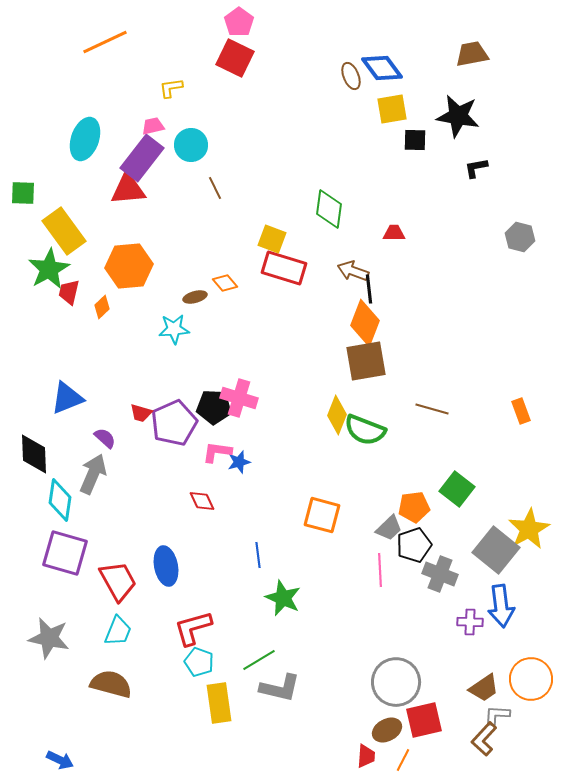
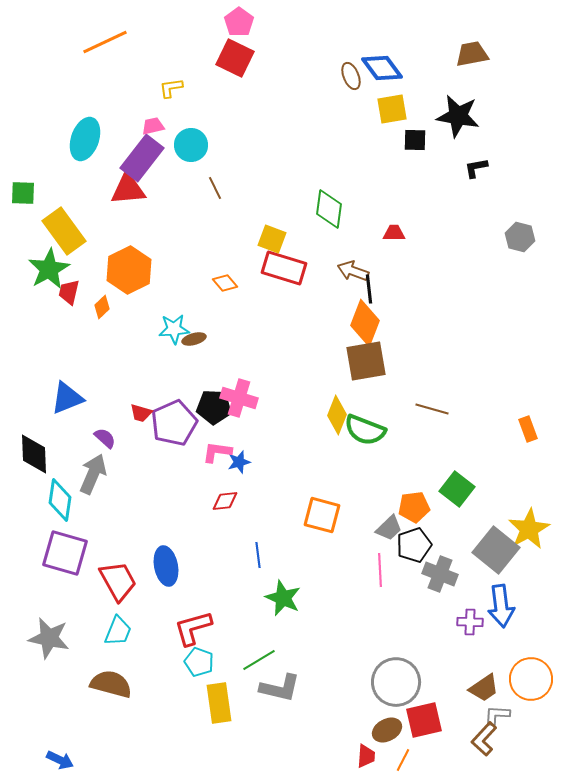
orange hexagon at (129, 266): moved 4 px down; rotated 21 degrees counterclockwise
brown ellipse at (195, 297): moved 1 px left, 42 px down
orange rectangle at (521, 411): moved 7 px right, 18 px down
red diamond at (202, 501): moved 23 px right; rotated 72 degrees counterclockwise
